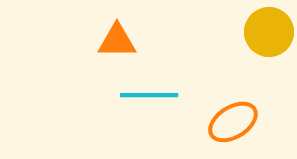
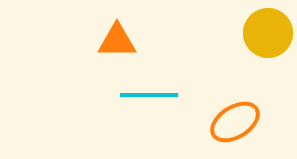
yellow circle: moved 1 px left, 1 px down
orange ellipse: moved 2 px right
